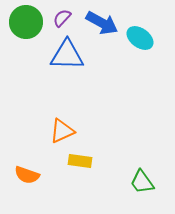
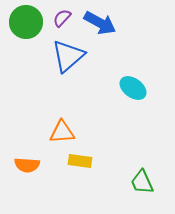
blue arrow: moved 2 px left
cyan ellipse: moved 7 px left, 50 px down
blue triangle: moved 1 px right, 1 px down; rotated 42 degrees counterclockwise
orange triangle: moved 1 px down; rotated 20 degrees clockwise
orange semicircle: moved 10 px up; rotated 15 degrees counterclockwise
green trapezoid: rotated 12 degrees clockwise
